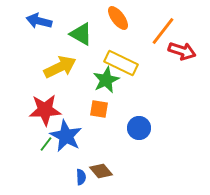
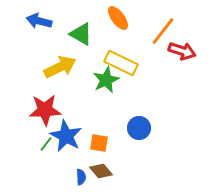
orange square: moved 34 px down
